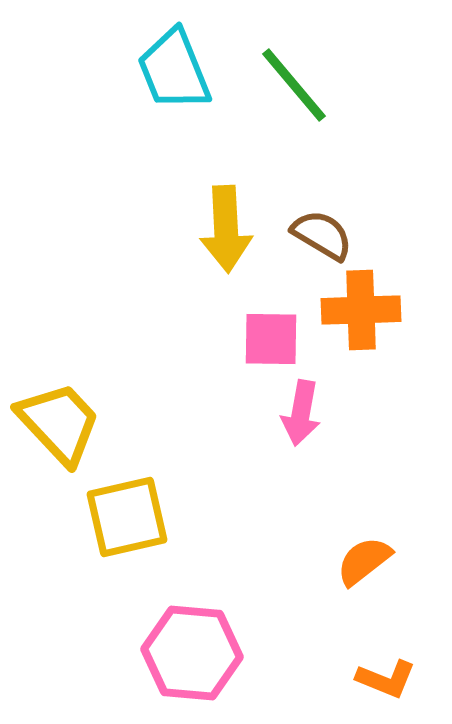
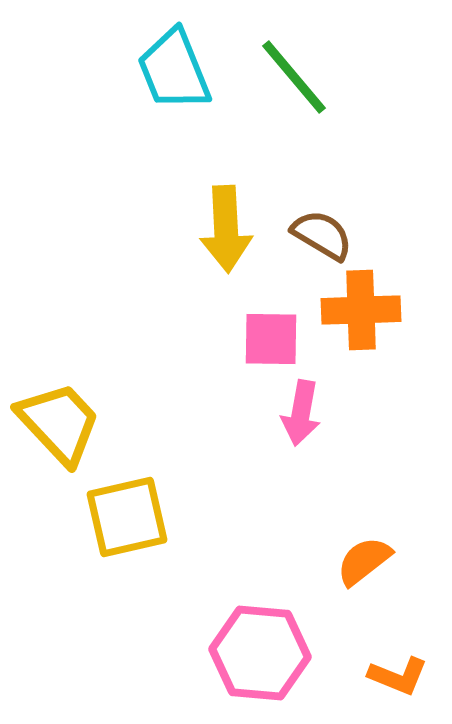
green line: moved 8 px up
pink hexagon: moved 68 px right
orange L-shape: moved 12 px right, 3 px up
